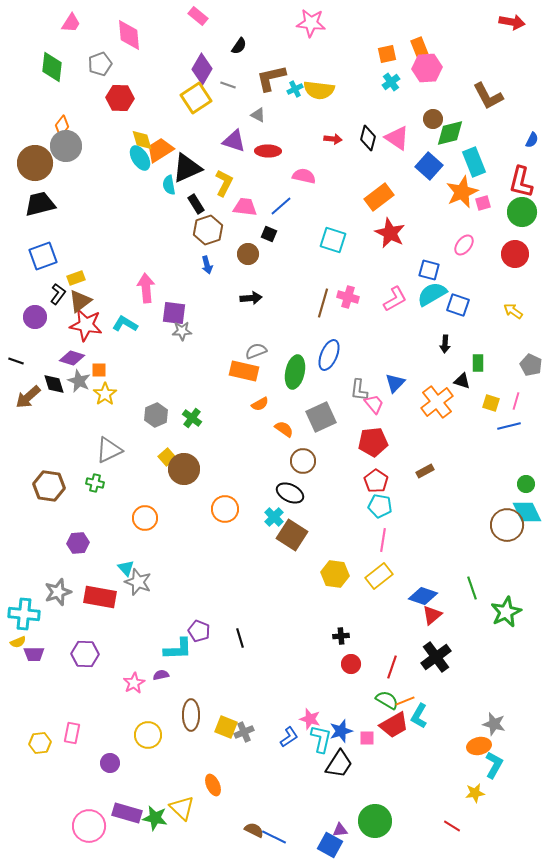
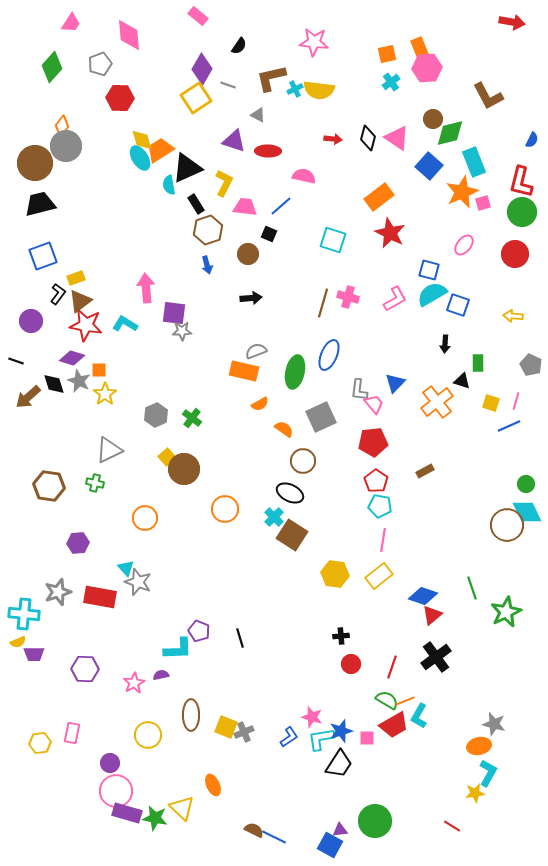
pink star at (311, 23): moved 3 px right, 19 px down
green diamond at (52, 67): rotated 36 degrees clockwise
yellow arrow at (513, 311): moved 5 px down; rotated 30 degrees counterclockwise
purple circle at (35, 317): moved 4 px left, 4 px down
blue line at (509, 426): rotated 10 degrees counterclockwise
purple hexagon at (85, 654): moved 15 px down
pink star at (310, 719): moved 2 px right, 2 px up
cyan L-shape at (321, 739): rotated 112 degrees counterclockwise
cyan L-shape at (494, 765): moved 6 px left, 8 px down
pink circle at (89, 826): moved 27 px right, 35 px up
